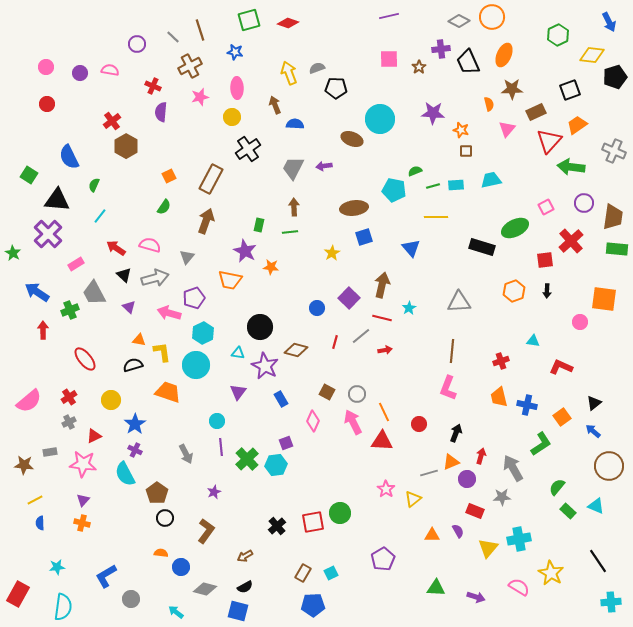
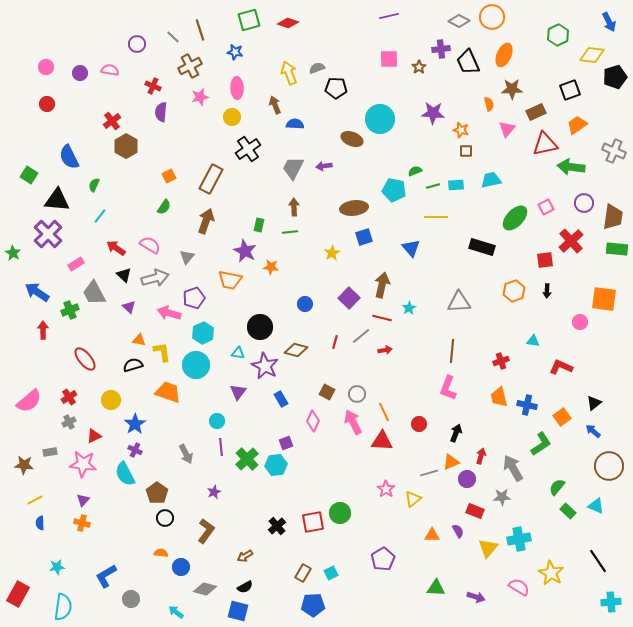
red triangle at (549, 141): moved 4 px left, 3 px down; rotated 36 degrees clockwise
green ellipse at (515, 228): moved 10 px up; rotated 20 degrees counterclockwise
pink semicircle at (150, 245): rotated 15 degrees clockwise
blue circle at (317, 308): moved 12 px left, 4 px up
